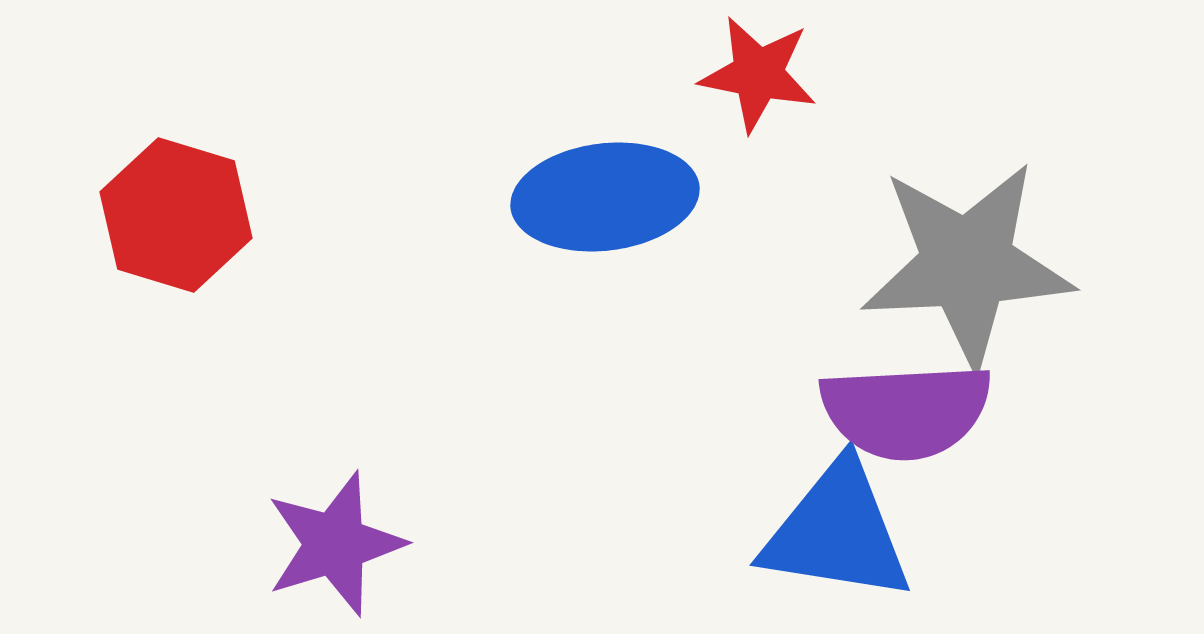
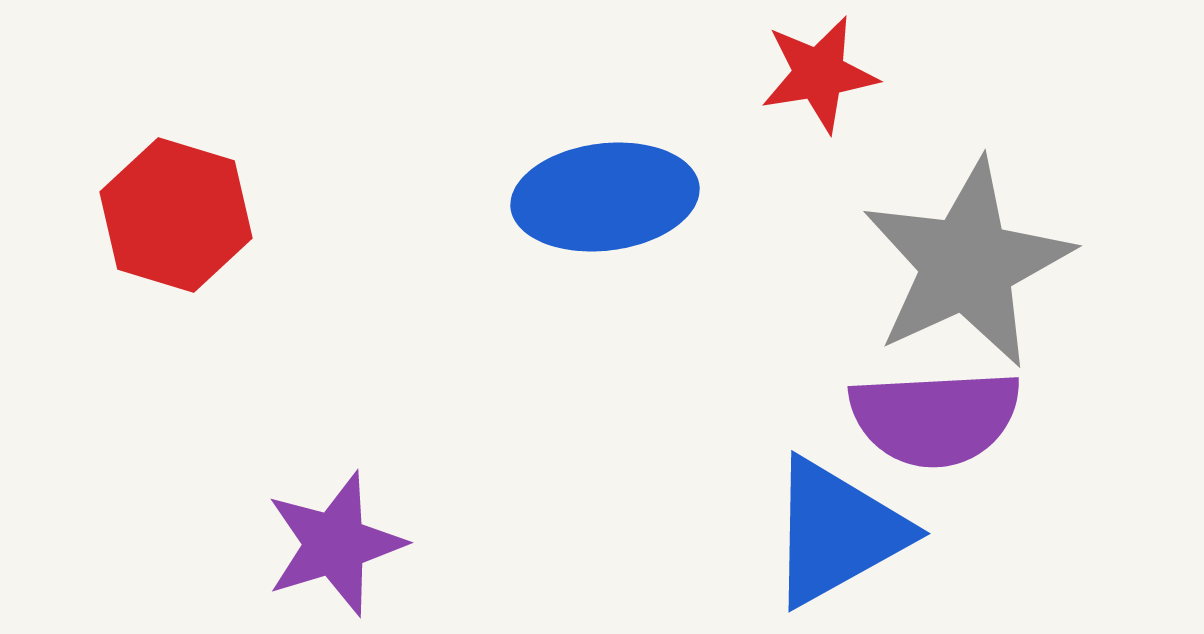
red star: moved 61 px right; rotated 20 degrees counterclockwise
gray star: rotated 22 degrees counterclockwise
purple semicircle: moved 29 px right, 7 px down
blue triangle: rotated 38 degrees counterclockwise
